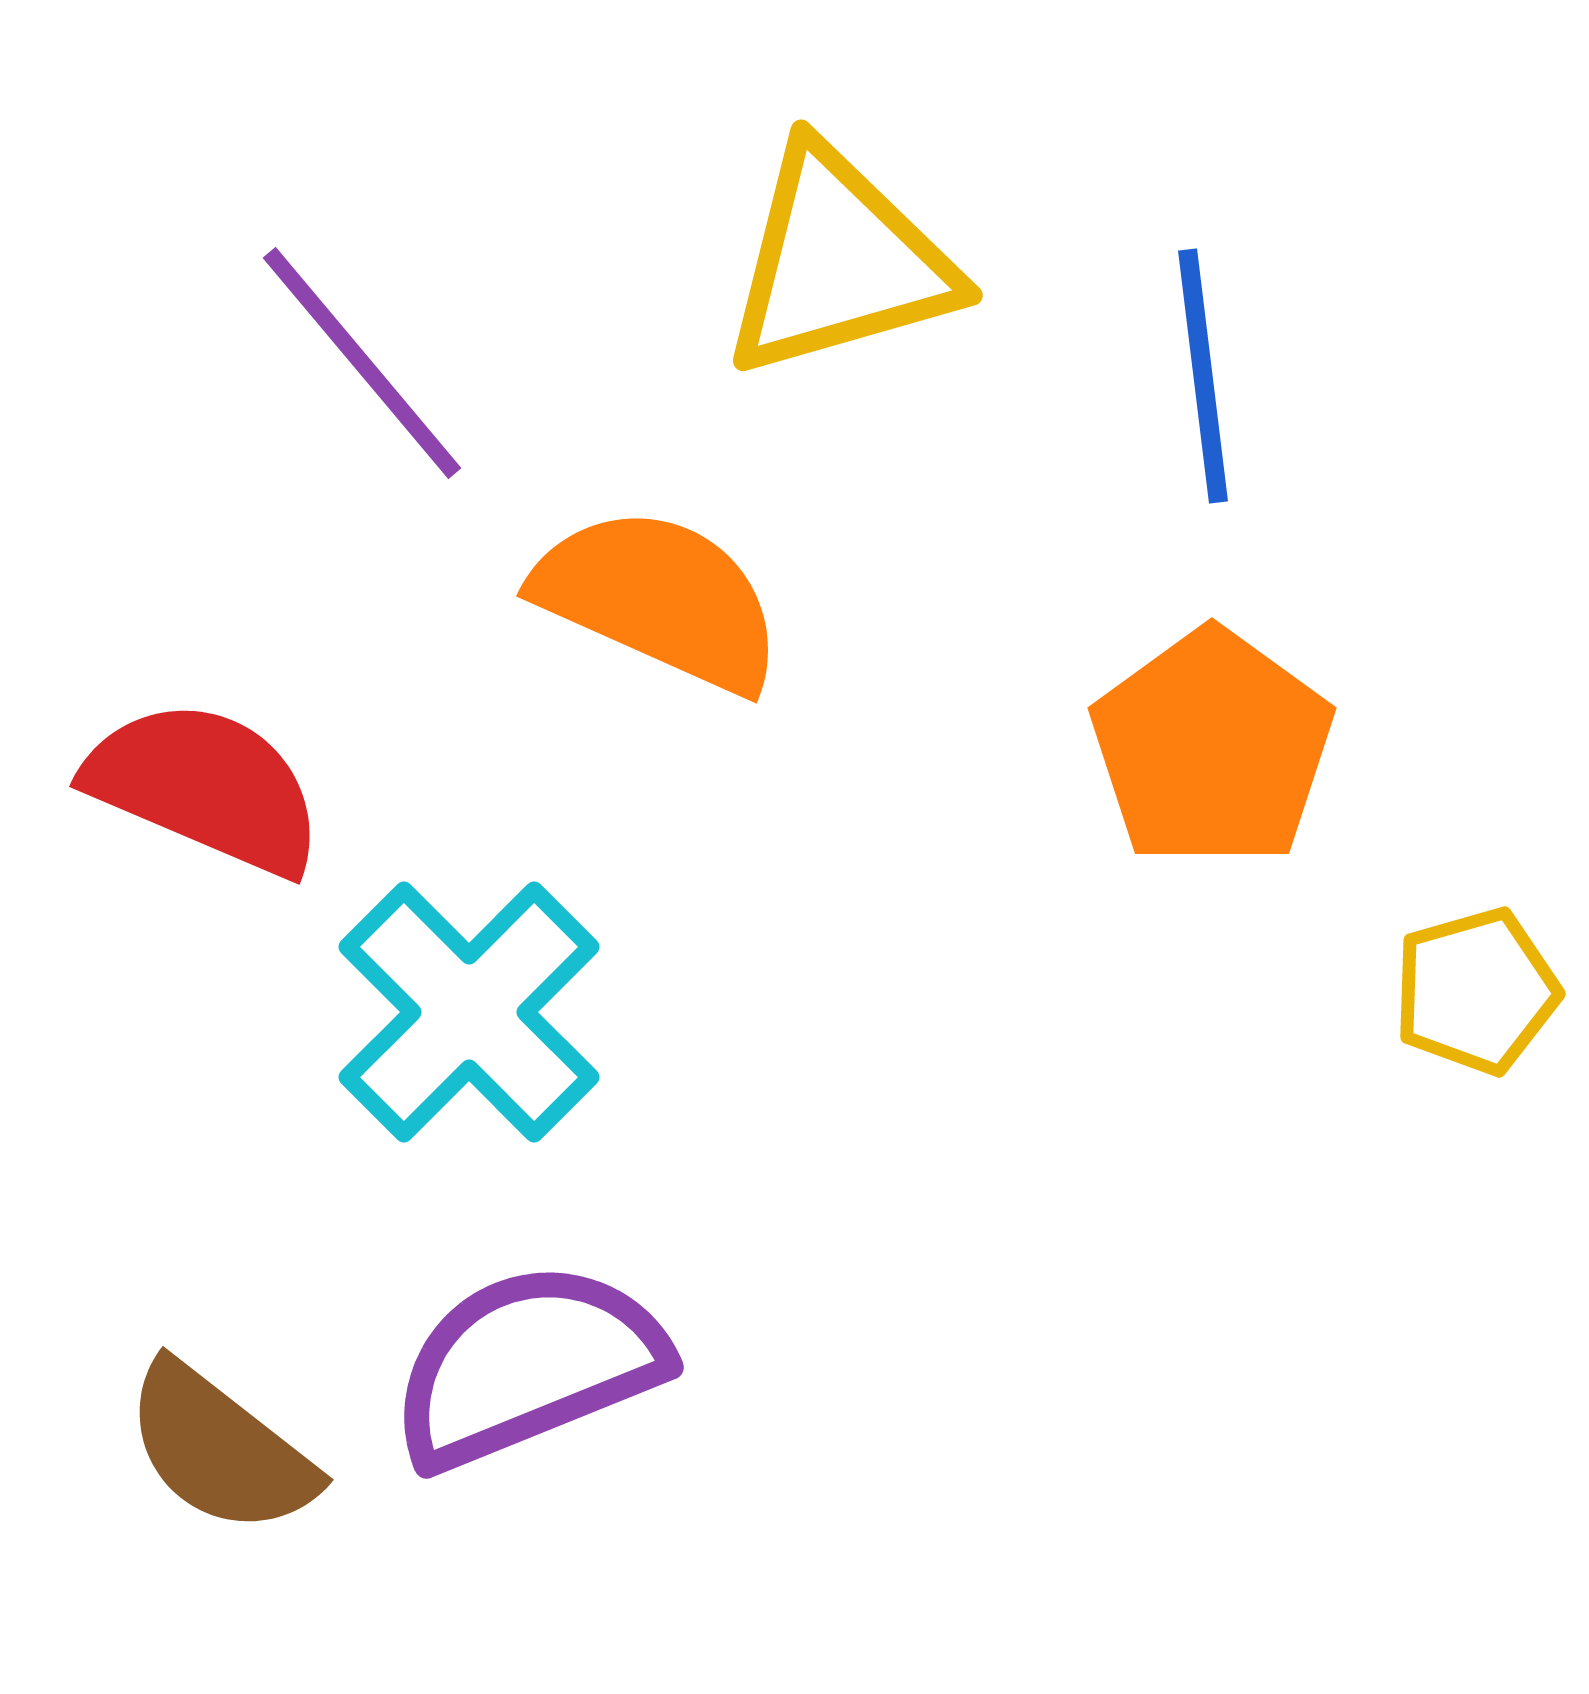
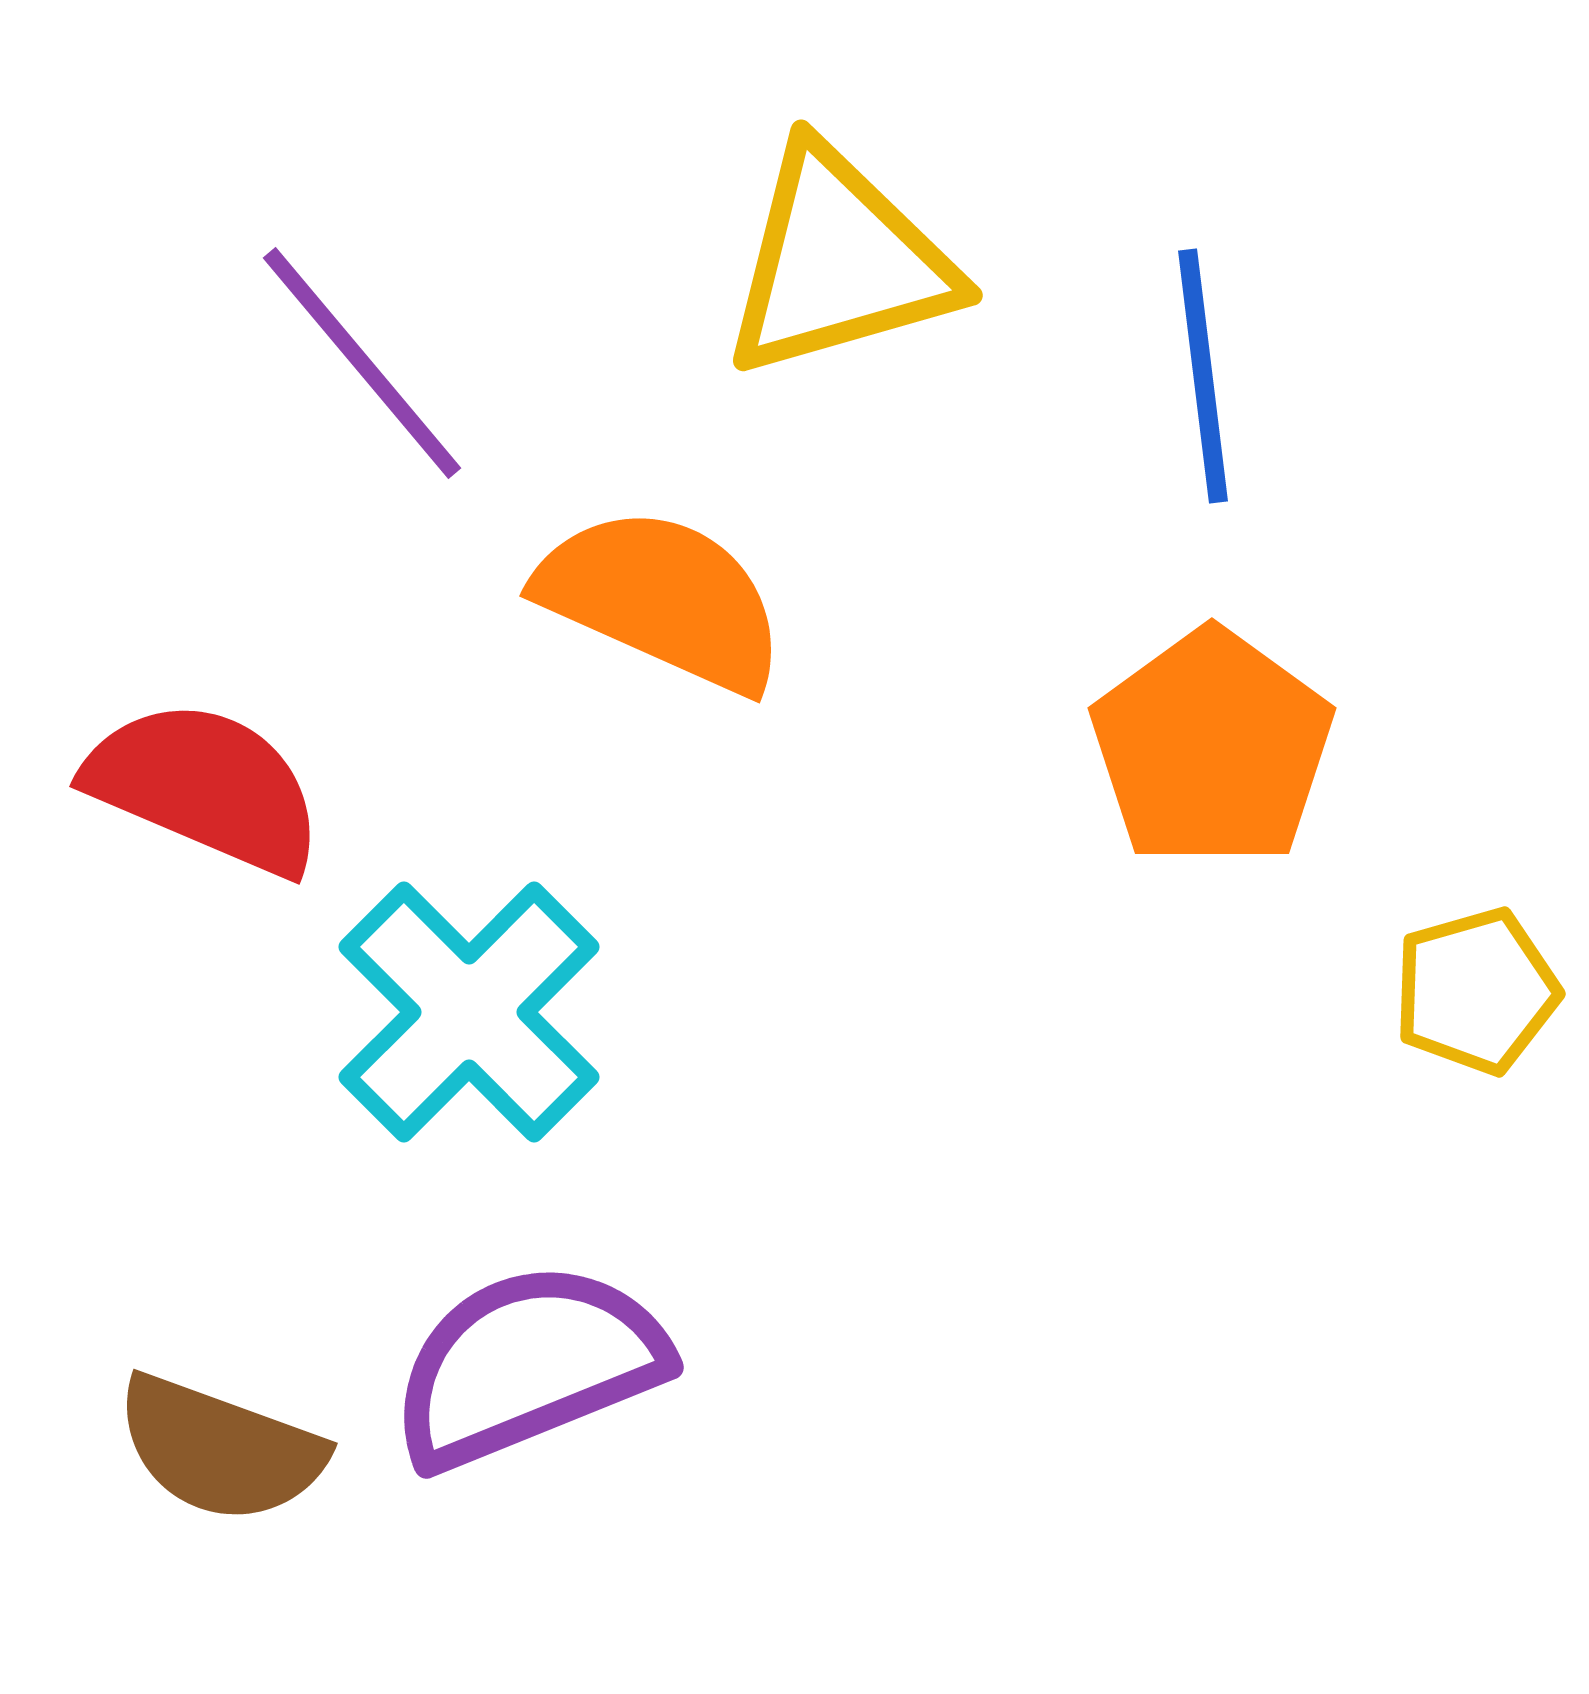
orange semicircle: moved 3 px right
brown semicircle: rotated 18 degrees counterclockwise
